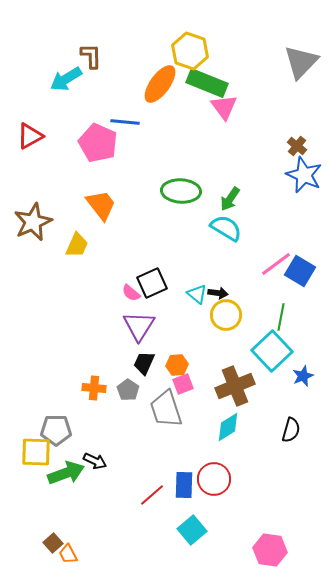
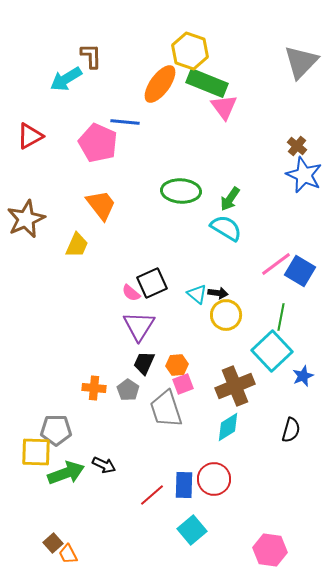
brown star at (33, 222): moved 7 px left, 3 px up
black arrow at (95, 461): moved 9 px right, 4 px down
